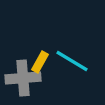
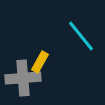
cyan line: moved 9 px right, 25 px up; rotated 20 degrees clockwise
